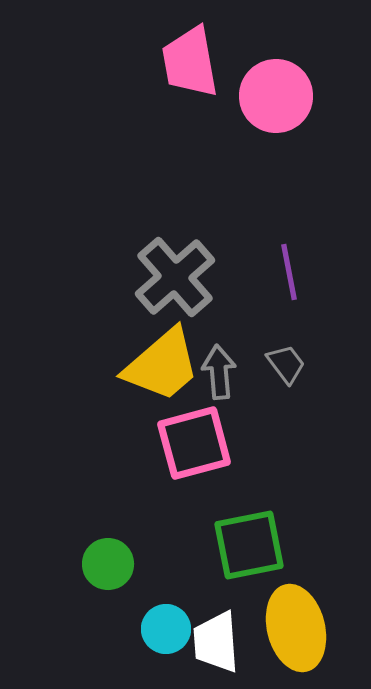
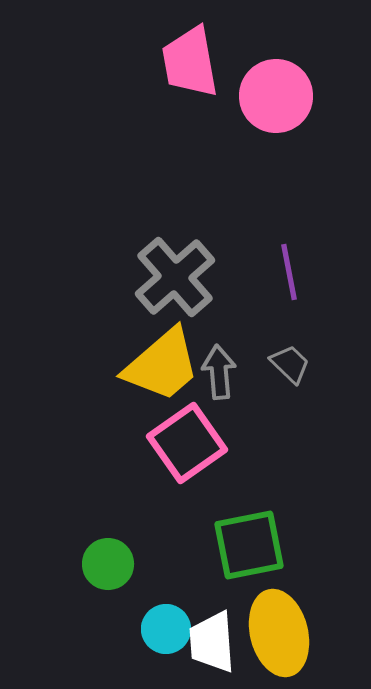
gray trapezoid: moved 4 px right; rotated 9 degrees counterclockwise
pink square: moved 7 px left; rotated 20 degrees counterclockwise
yellow ellipse: moved 17 px left, 5 px down
white trapezoid: moved 4 px left
